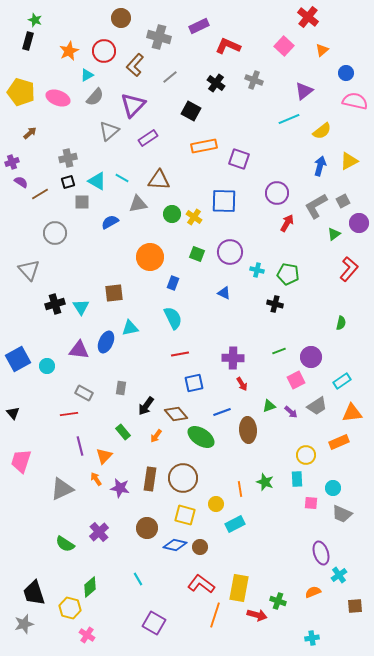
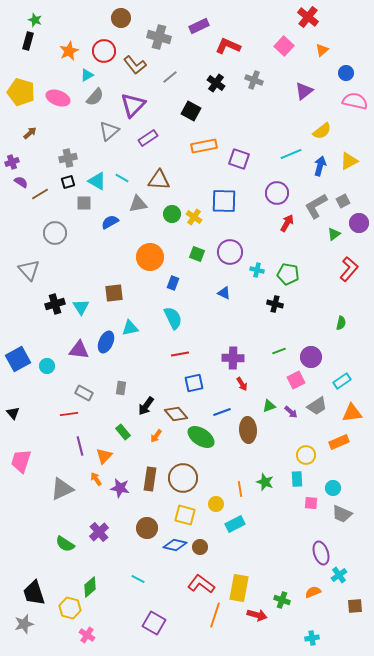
brown L-shape at (135, 65): rotated 80 degrees counterclockwise
cyan line at (289, 119): moved 2 px right, 35 px down
gray square at (82, 202): moved 2 px right, 1 px down
cyan line at (138, 579): rotated 32 degrees counterclockwise
green cross at (278, 601): moved 4 px right, 1 px up
